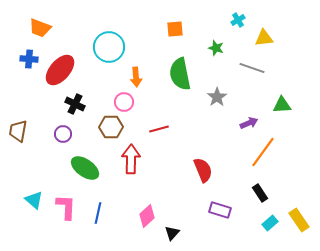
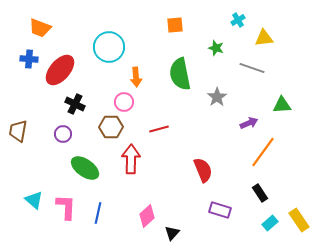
orange square: moved 4 px up
